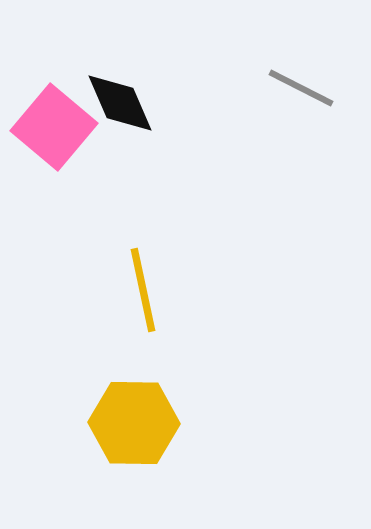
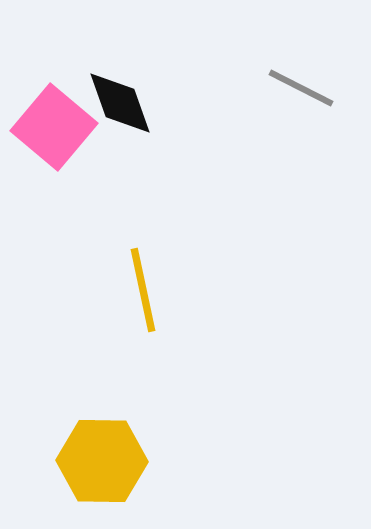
black diamond: rotated 4 degrees clockwise
yellow hexagon: moved 32 px left, 38 px down
